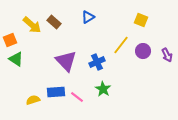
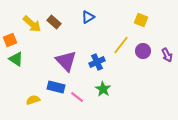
yellow arrow: moved 1 px up
blue rectangle: moved 5 px up; rotated 18 degrees clockwise
